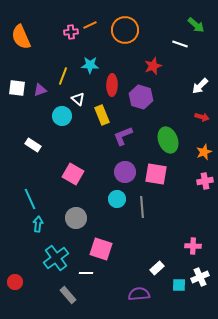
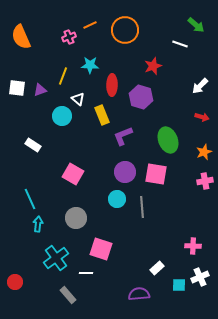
pink cross at (71, 32): moved 2 px left, 5 px down; rotated 16 degrees counterclockwise
